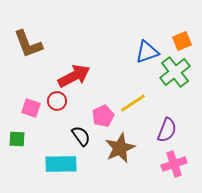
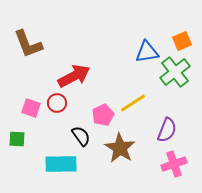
blue triangle: rotated 10 degrees clockwise
red circle: moved 2 px down
pink pentagon: moved 1 px up
brown star: rotated 16 degrees counterclockwise
